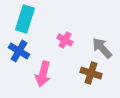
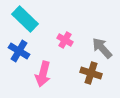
cyan rectangle: rotated 64 degrees counterclockwise
